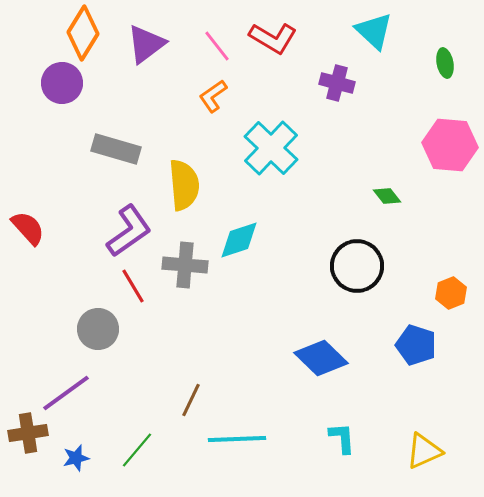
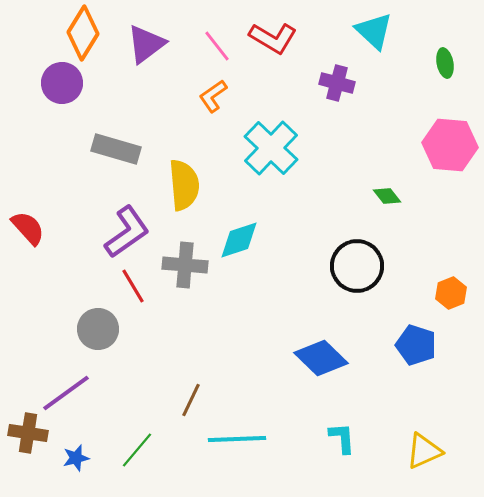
purple L-shape: moved 2 px left, 1 px down
brown cross: rotated 18 degrees clockwise
